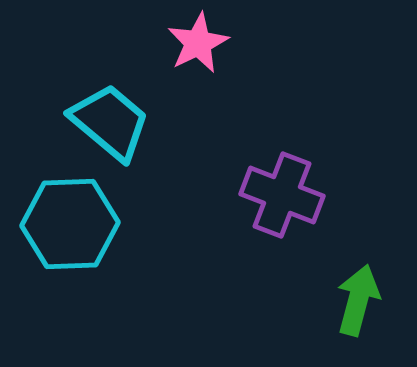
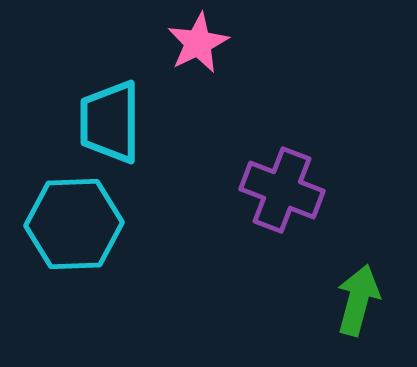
cyan trapezoid: rotated 130 degrees counterclockwise
purple cross: moved 5 px up
cyan hexagon: moved 4 px right
